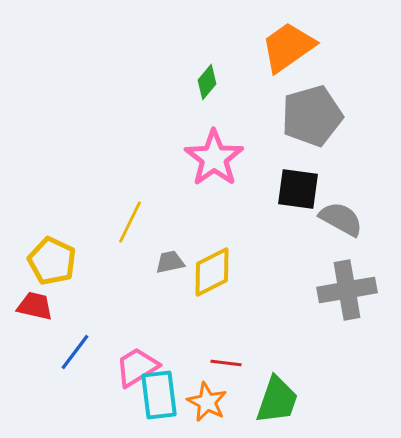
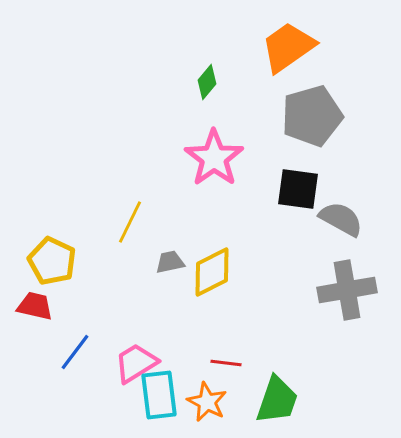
pink trapezoid: moved 1 px left, 4 px up
